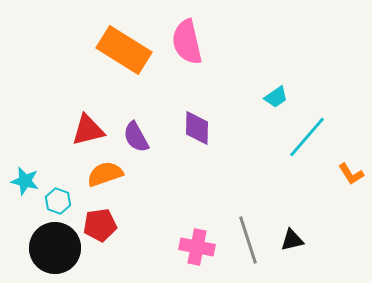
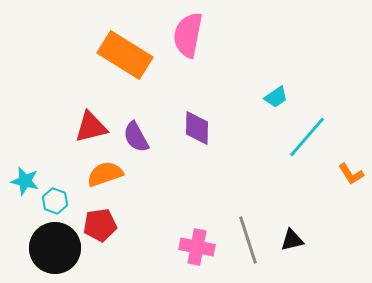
pink semicircle: moved 1 px right, 7 px up; rotated 24 degrees clockwise
orange rectangle: moved 1 px right, 5 px down
red triangle: moved 3 px right, 3 px up
cyan hexagon: moved 3 px left
